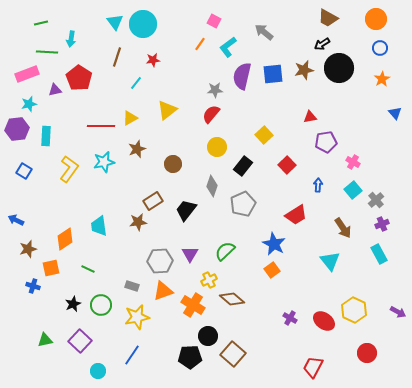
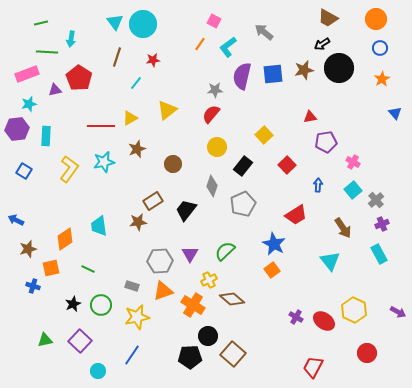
purple cross at (290, 318): moved 6 px right, 1 px up
